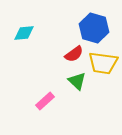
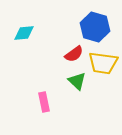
blue hexagon: moved 1 px right, 1 px up
pink rectangle: moved 1 px left, 1 px down; rotated 60 degrees counterclockwise
